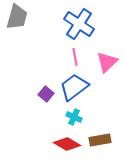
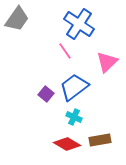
gray trapezoid: moved 2 px down; rotated 20 degrees clockwise
pink line: moved 10 px left, 6 px up; rotated 24 degrees counterclockwise
